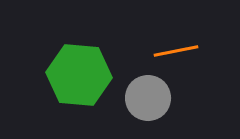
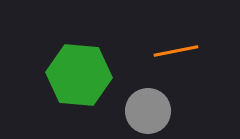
gray circle: moved 13 px down
